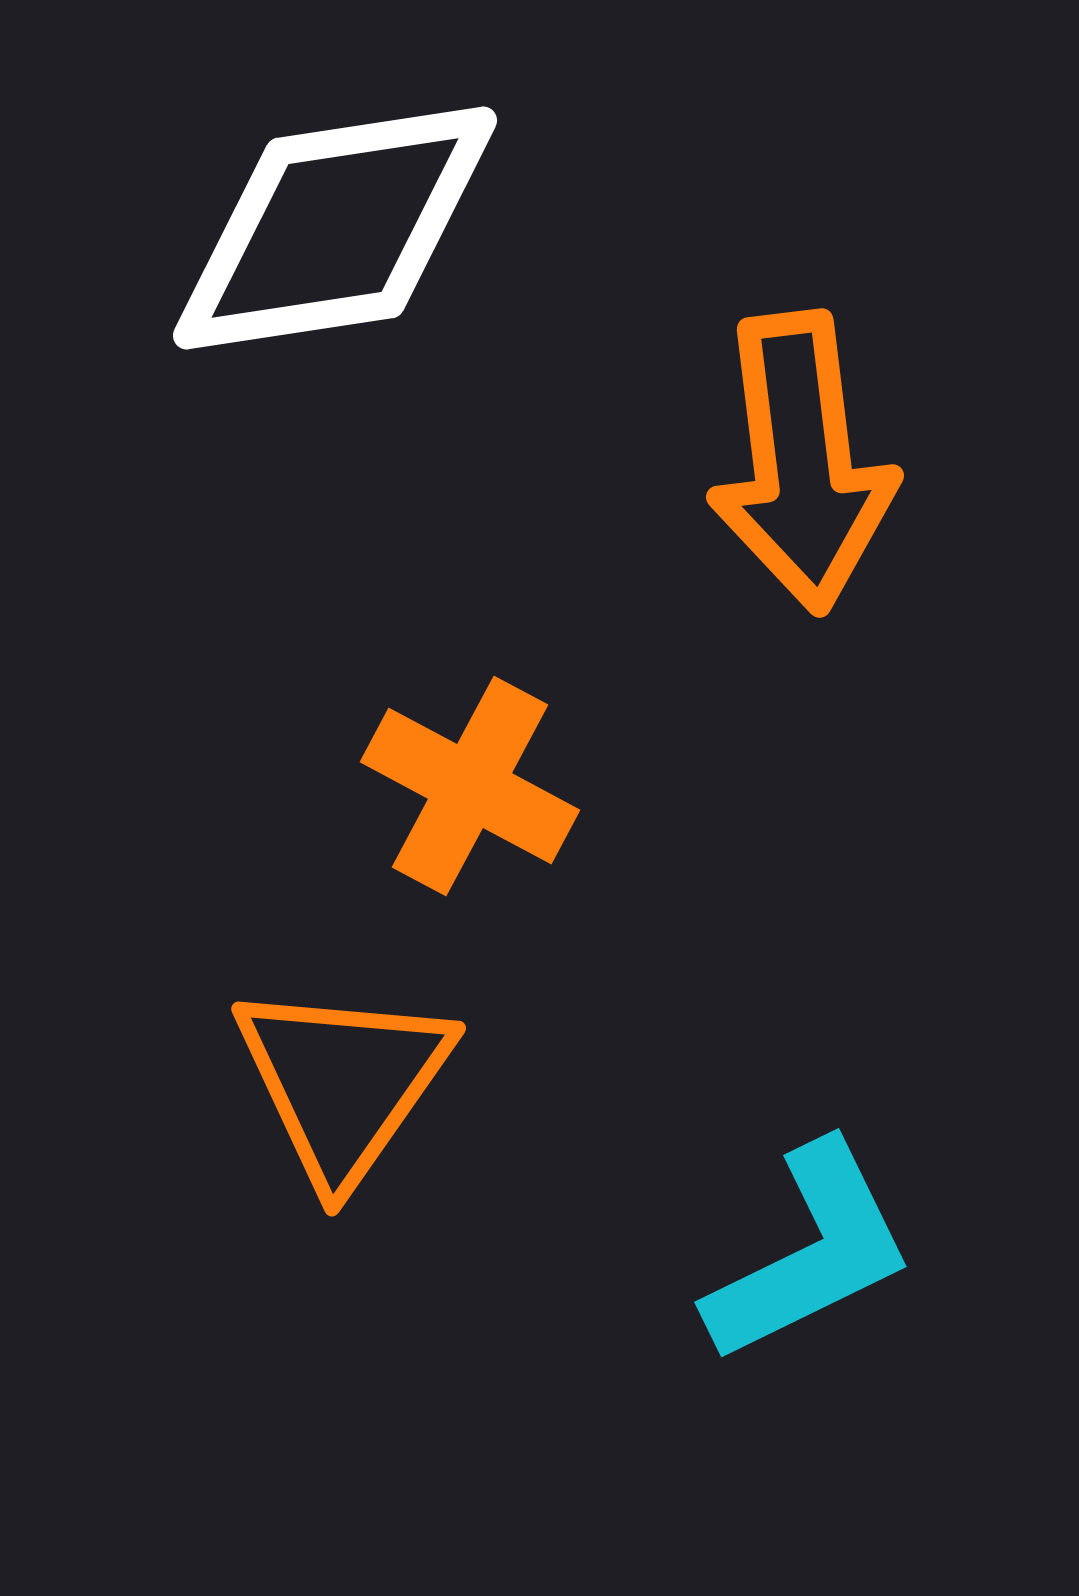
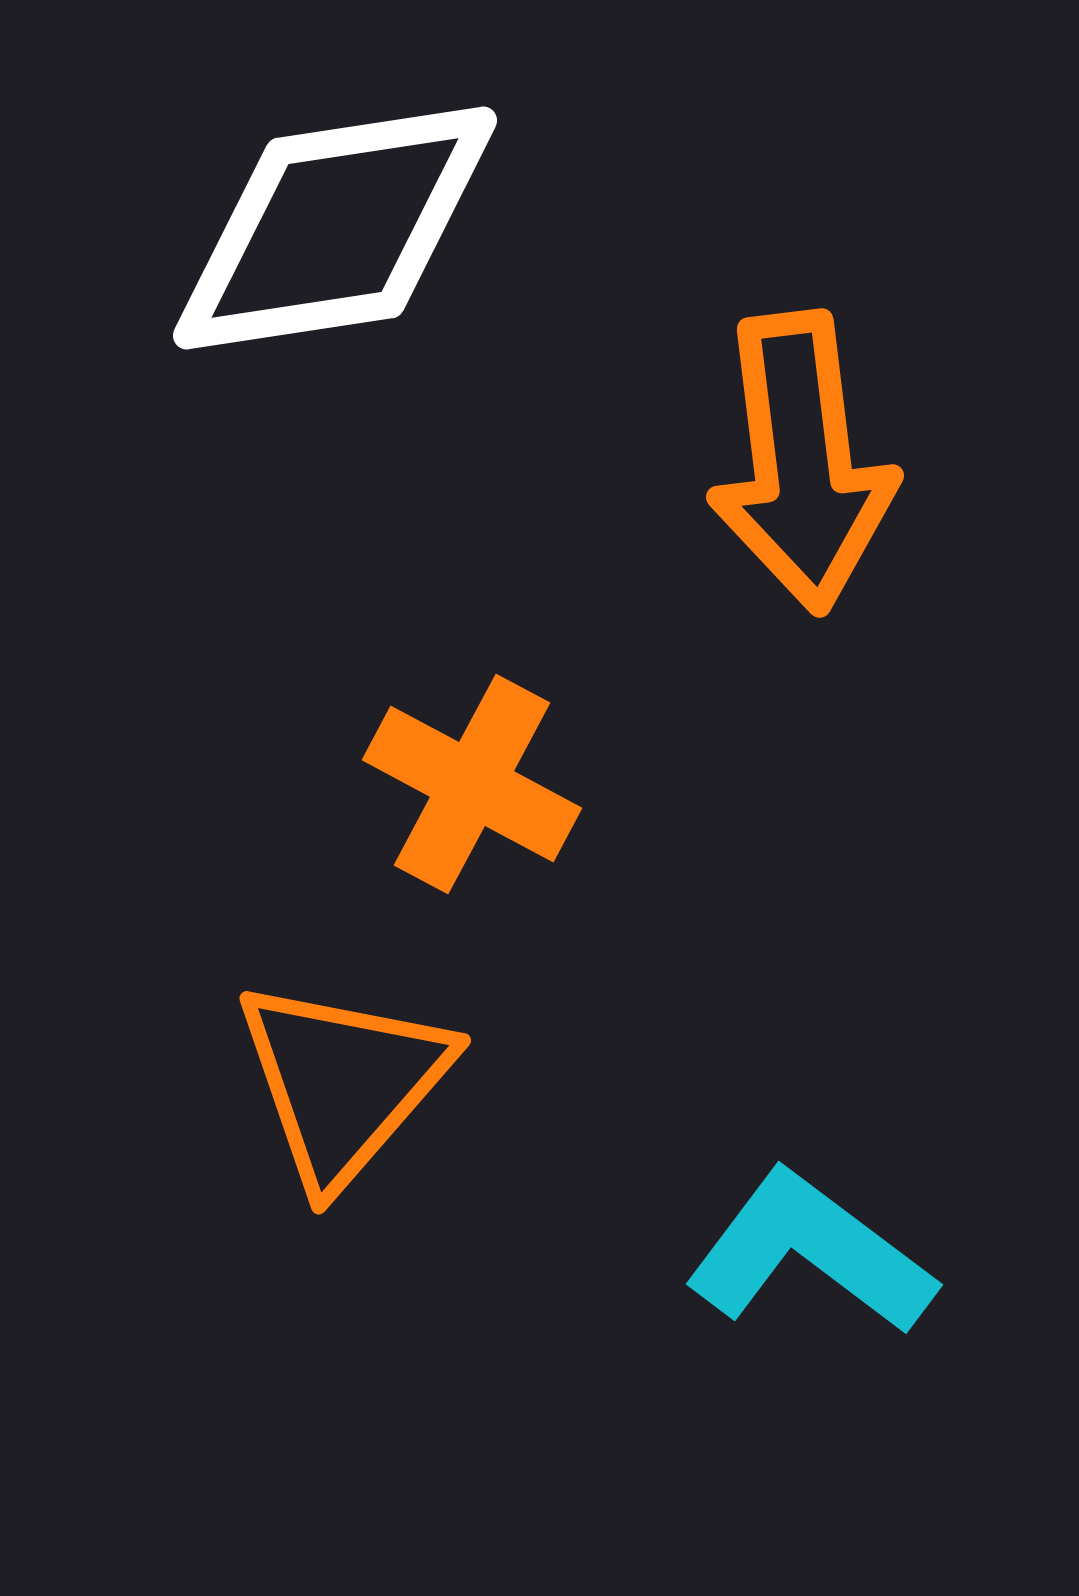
orange cross: moved 2 px right, 2 px up
orange triangle: rotated 6 degrees clockwise
cyan L-shape: rotated 117 degrees counterclockwise
